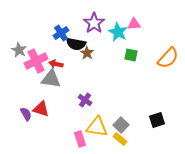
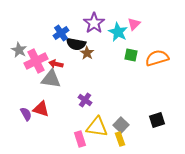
pink triangle: rotated 40 degrees counterclockwise
orange semicircle: moved 11 px left; rotated 150 degrees counterclockwise
yellow rectangle: rotated 32 degrees clockwise
